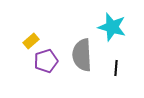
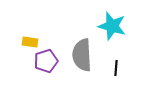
cyan star: moved 1 px up
yellow rectangle: moved 1 px left, 1 px down; rotated 49 degrees clockwise
